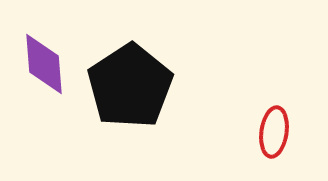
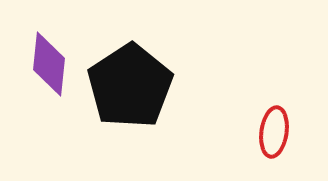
purple diamond: moved 5 px right; rotated 10 degrees clockwise
